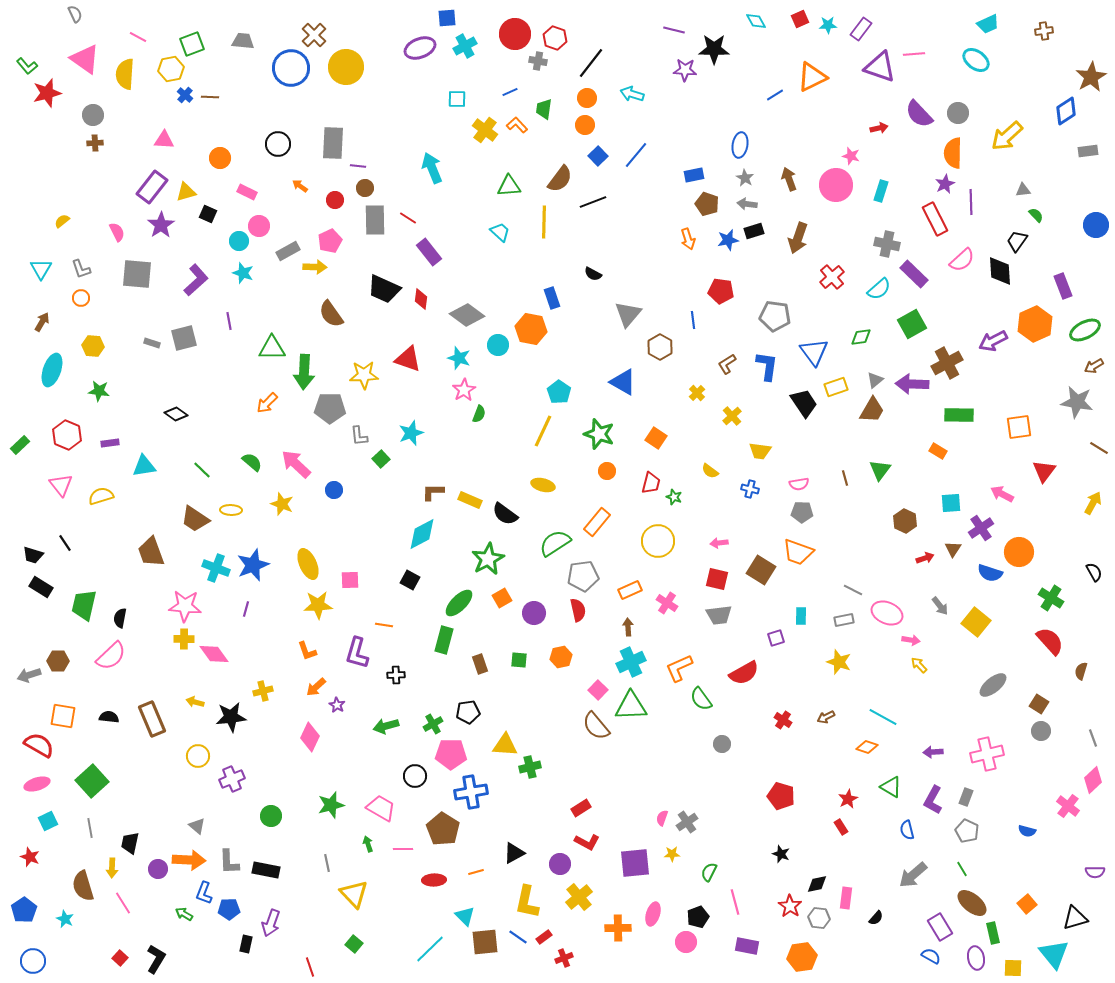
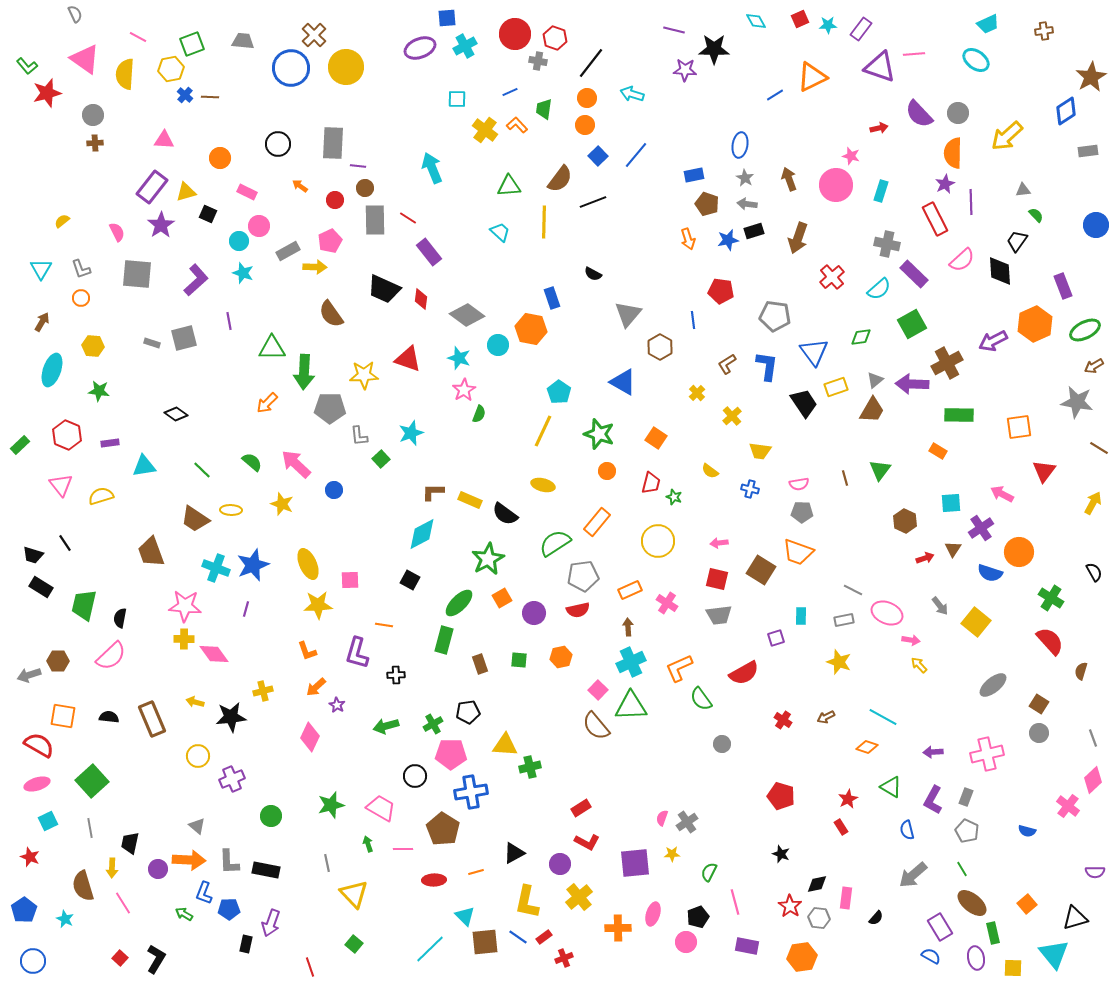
red semicircle at (578, 610): rotated 90 degrees clockwise
gray circle at (1041, 731): moved 2 px left, 2 px down
